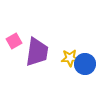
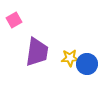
pink square: moved 21 px up
blue circle: moved 2 px right
